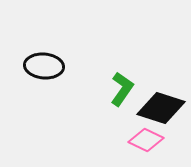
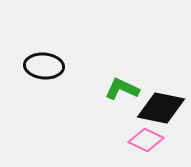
green L-shape: rotated 100 degrees counterclockwise
black diamond: rotated 6 degrees counterclockwise
